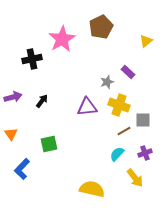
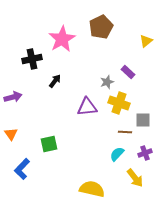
black arrow: moved 13 px right, 20 px up
yellow cross: moved 2 px up
brown line: moved 1 px right, 1 px down; rotated 32 degrees clockwise
